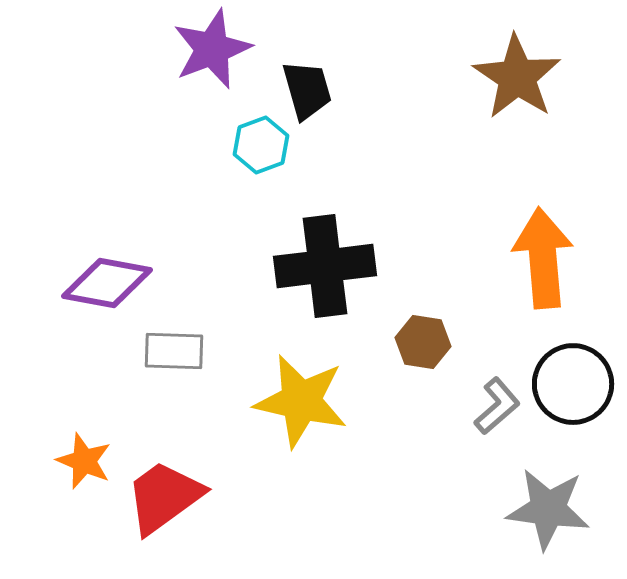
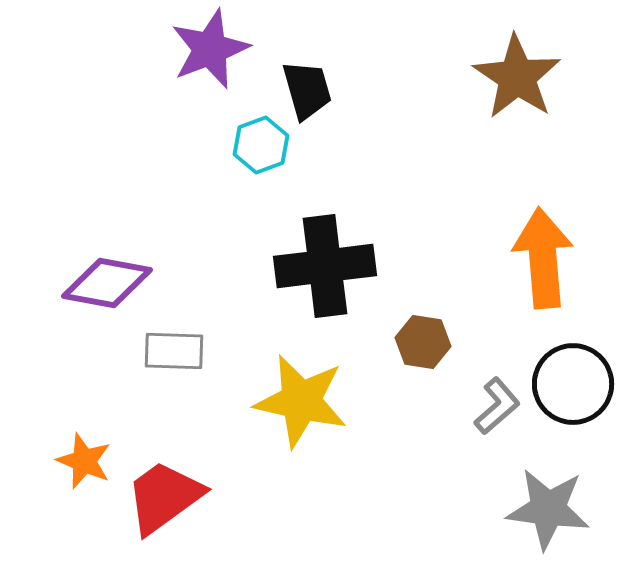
purple star: moved 2 px left
